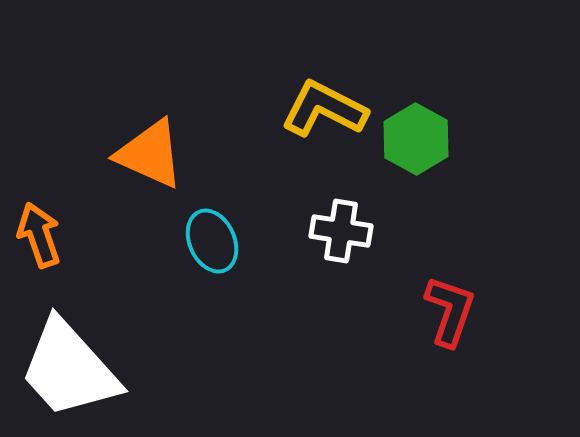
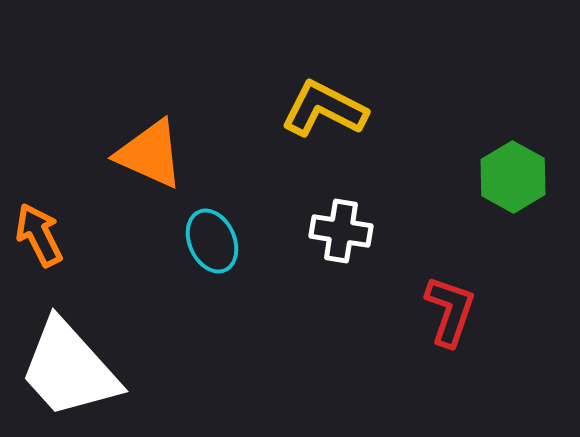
green hexagon: moved 97 px right, 38 px down
orange arrow: rotated 8 degrees counterclockwise
